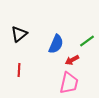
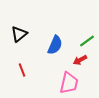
blue semicircle: moved 1 px left, 1 px down
red arrow: moved 8 px right
red line: moved 3 px right; rotated 24 degrees counterclockwise
